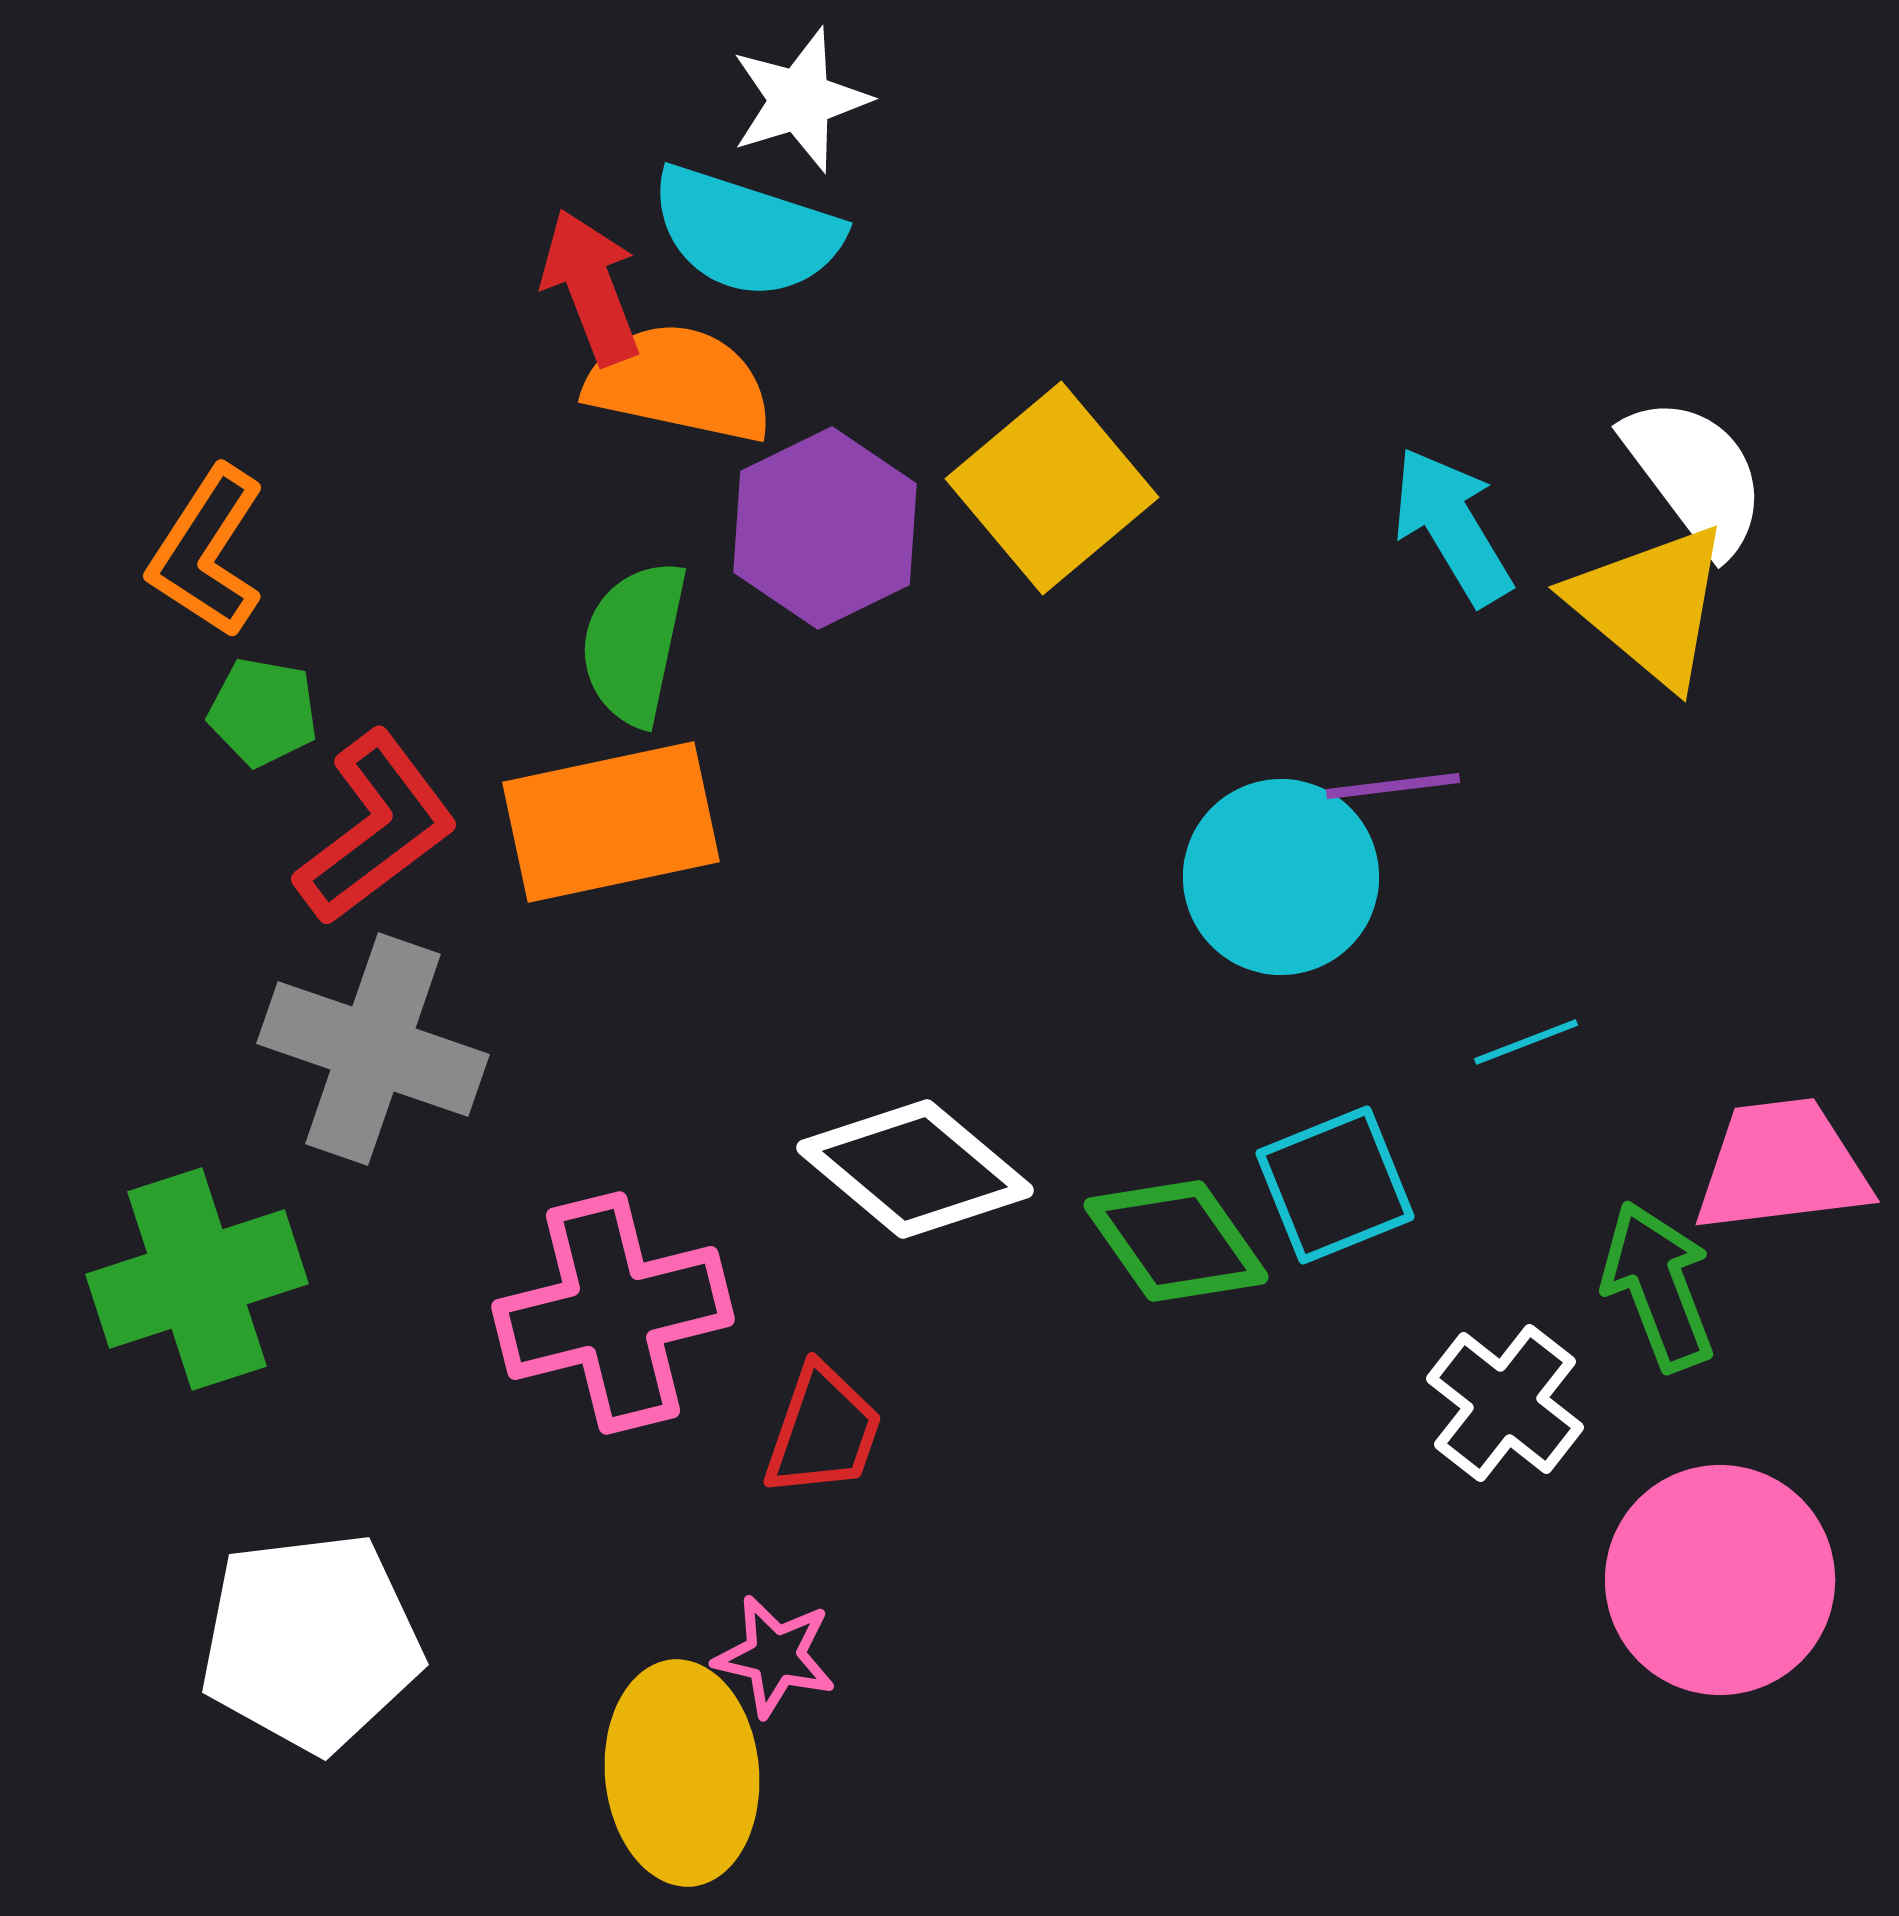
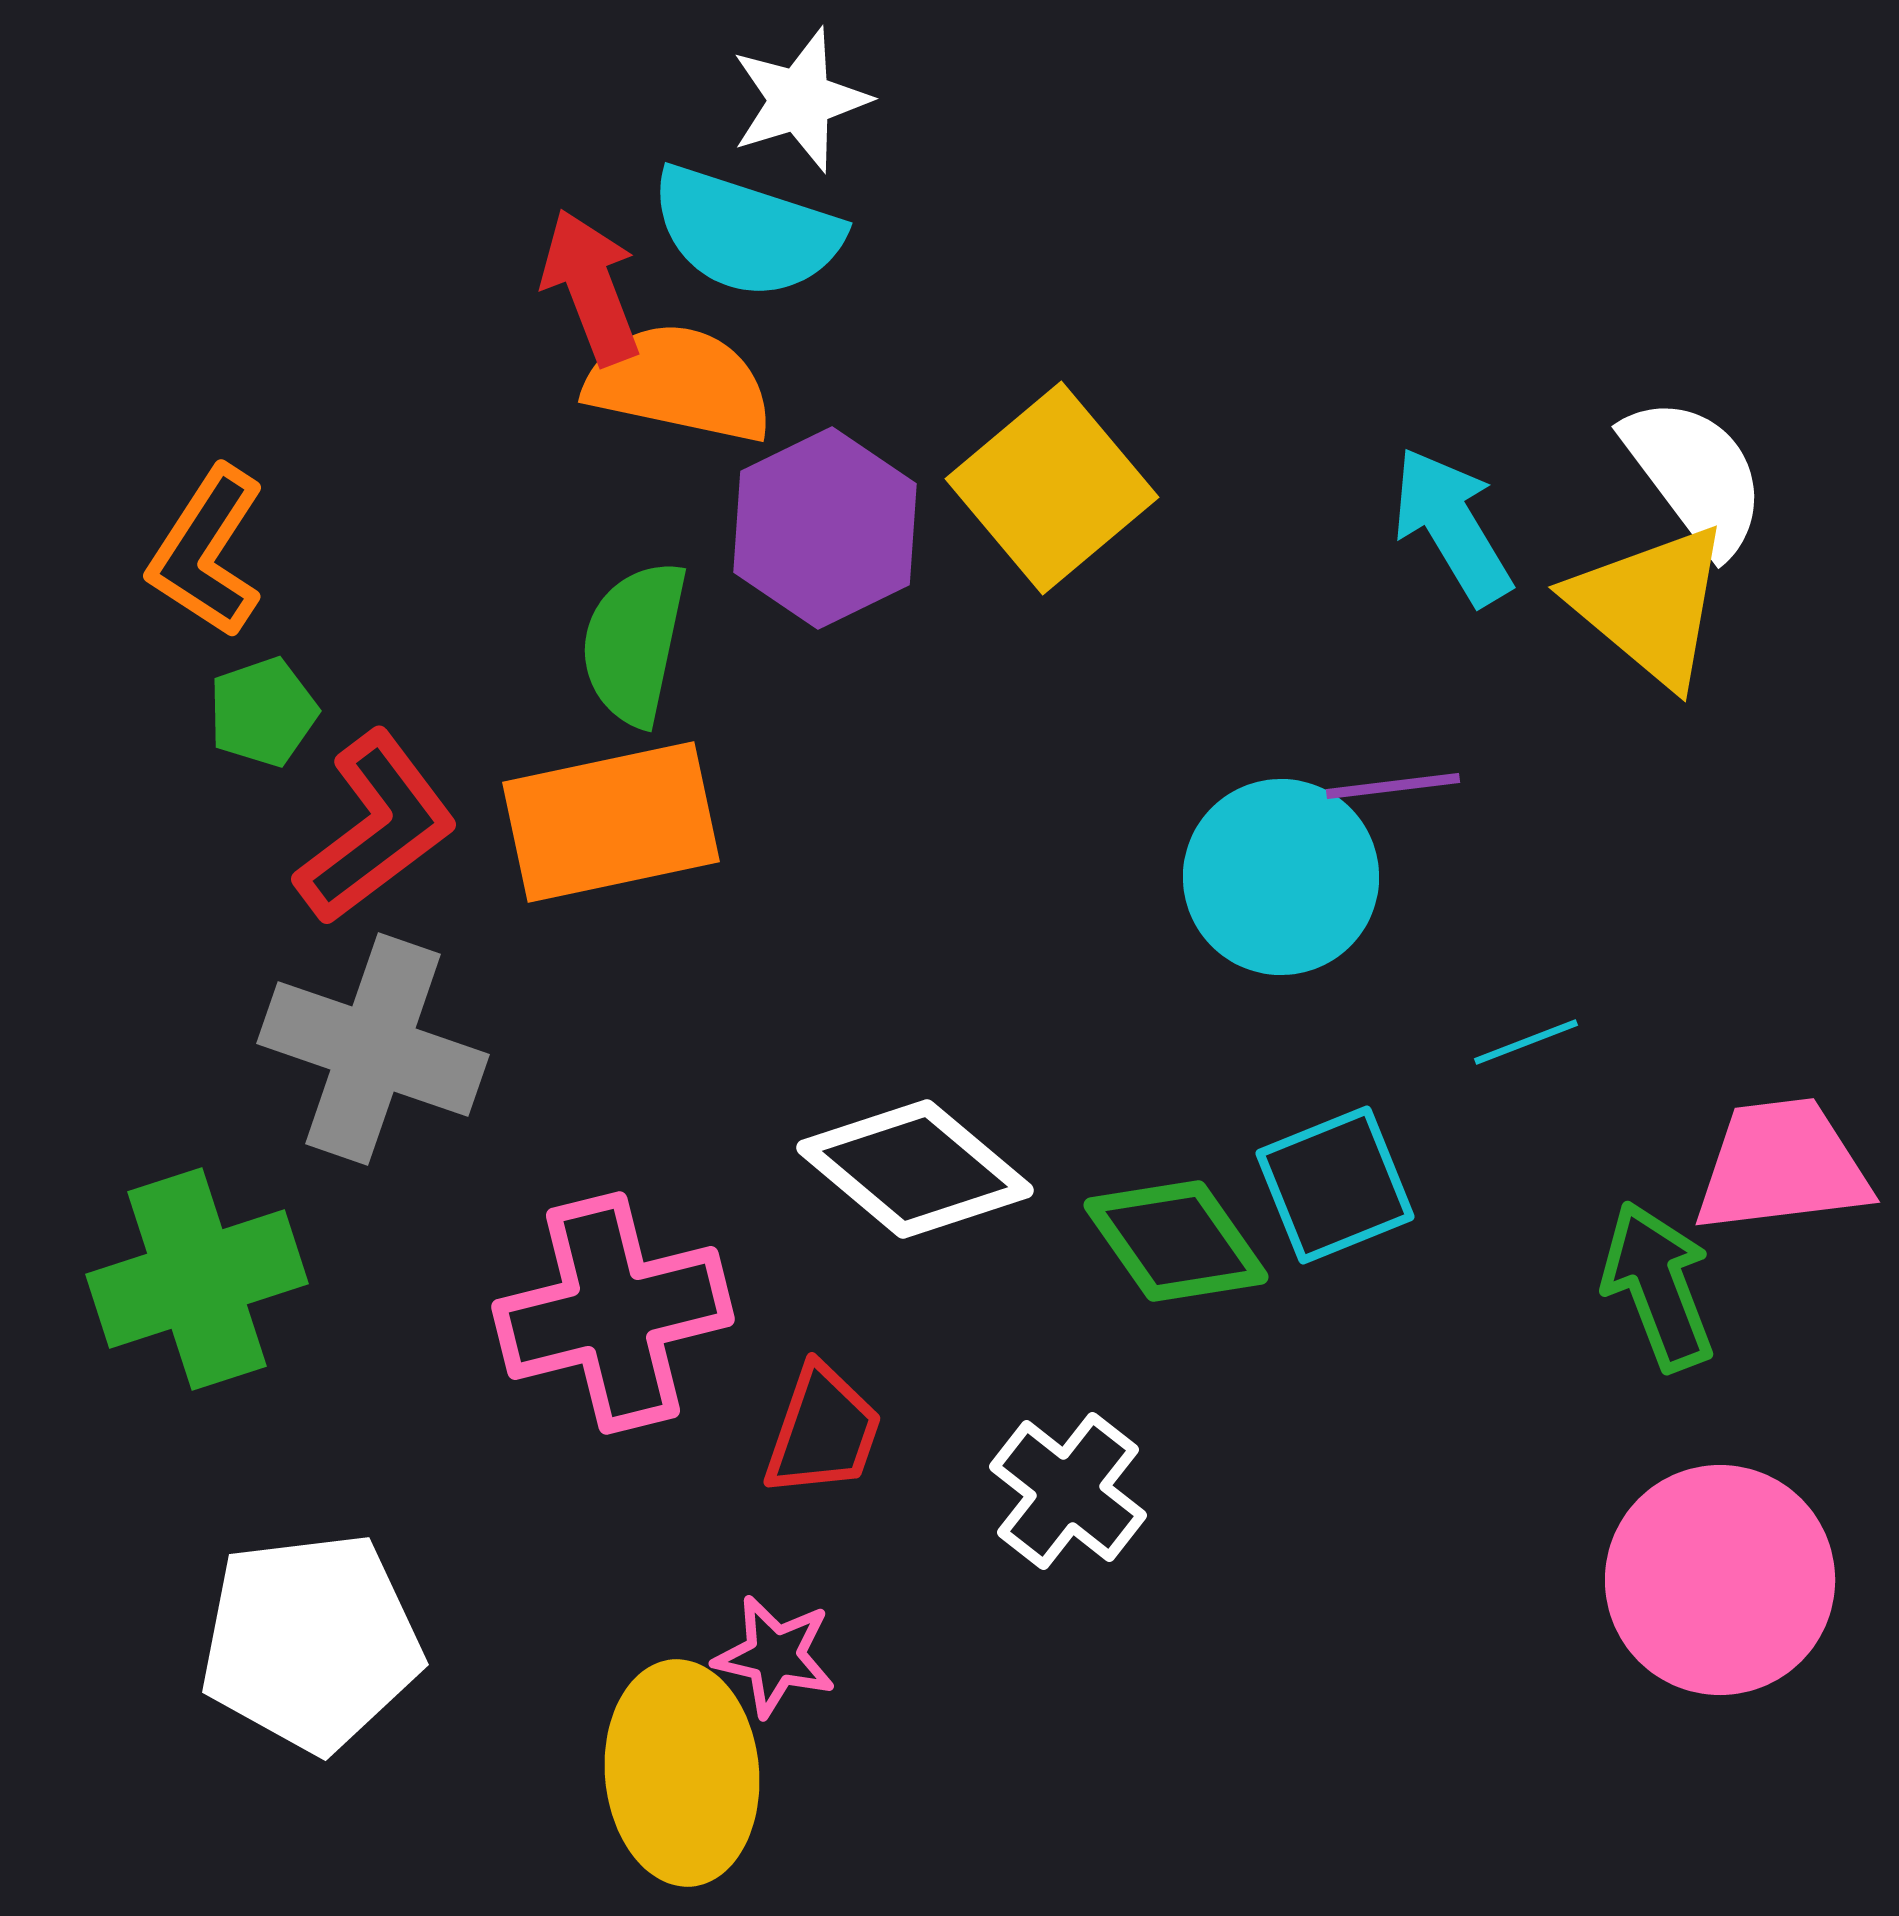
green pentagon: rotated 29 degrees counterclockwise
white cross: moved 437 px left, 88 px down
